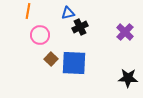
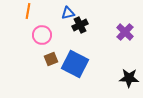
black cross: moved 2 px up
pink circle: moved 2 px right
brown square: rotated 24 degrees clockwise
blue square: moved 1 px right, 1 px down; rotated 24 degrees clockwise
black star: moved 1 px right
